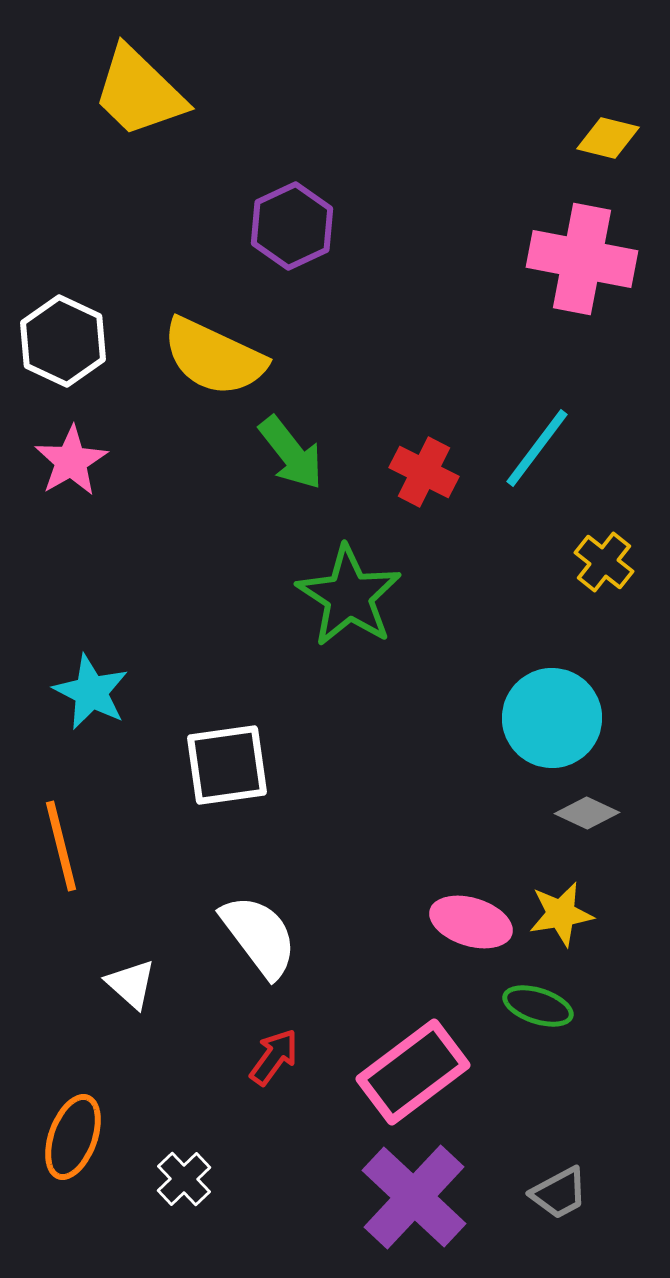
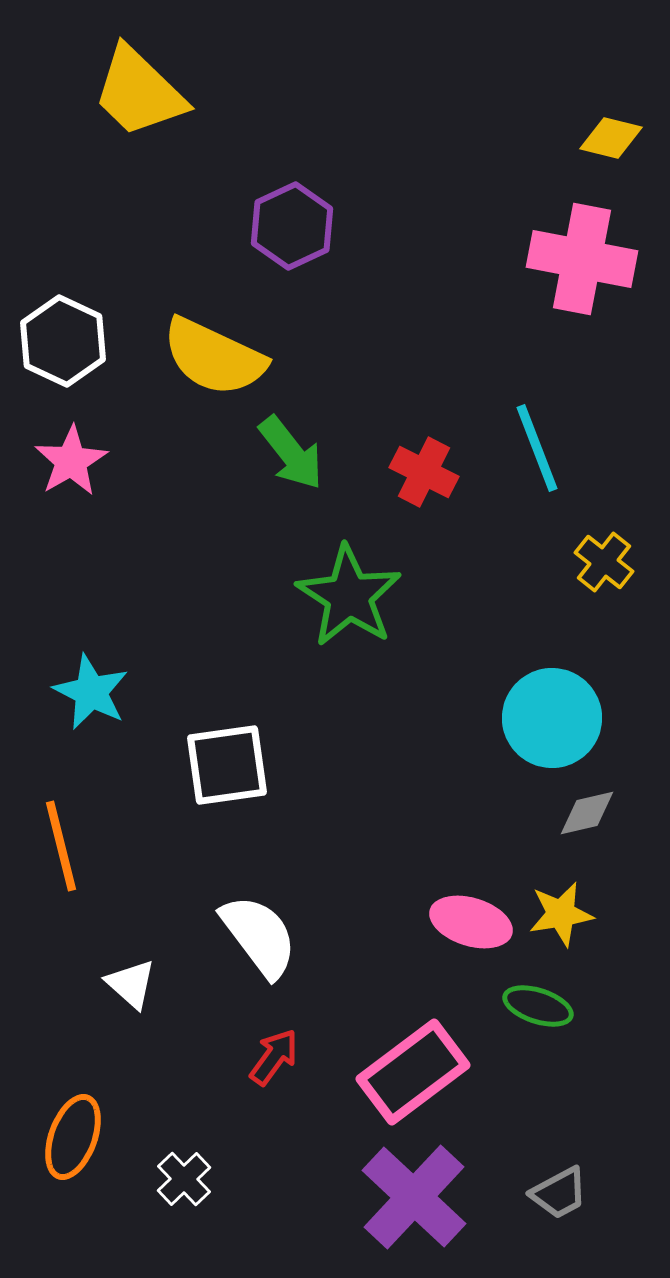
yellow diamond: moved 3 px right
cyan line: rotated 58 degrees counterclockwise
gray diamond: rotated 38 degrees counterclockwise
